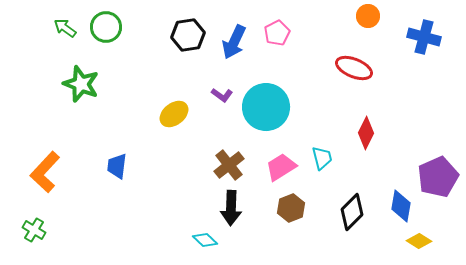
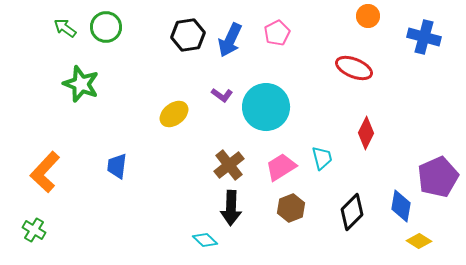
blue arrow: moved 4 px left, 2 px up
